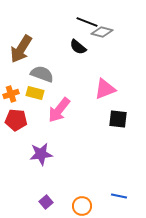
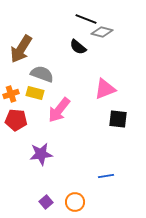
black line: moved 1 px left, 3 px up
blue line: moved 13 px left, 20 px up; rotated 21 degrees counterclockwise
orange circle: moved 7 px left, 4 px up
